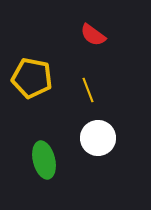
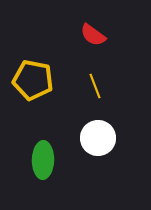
yellow pentagon: moved 1 px right, 2 px down
yellow line: moved 7 px right, 4 px up
green ellipse: moved 1 px left; rotated 15 degrees clockwise
